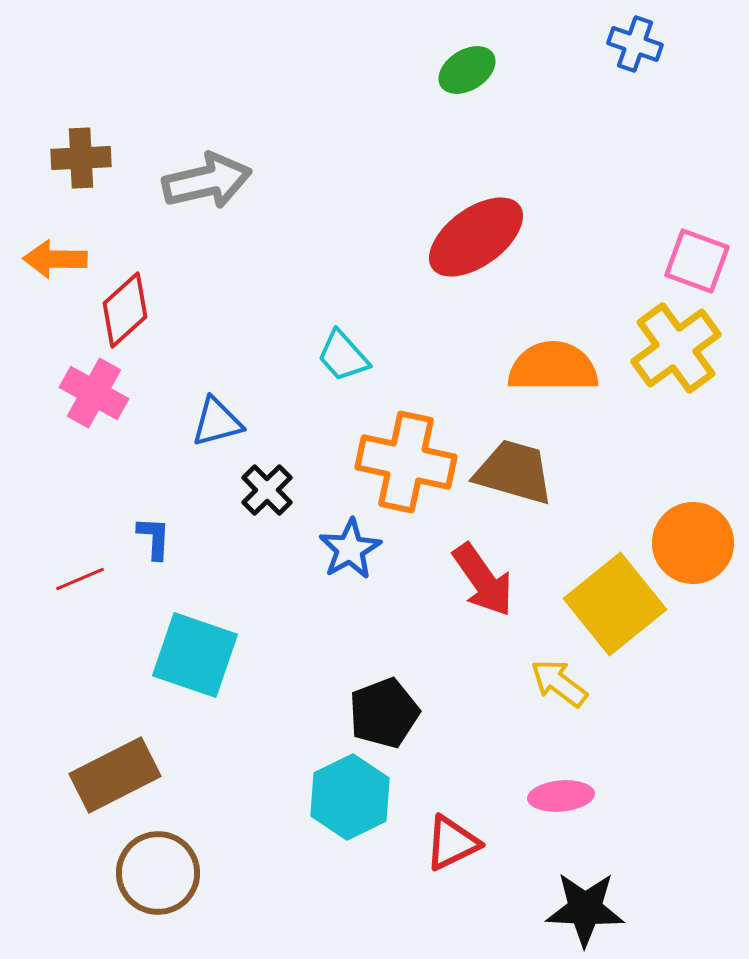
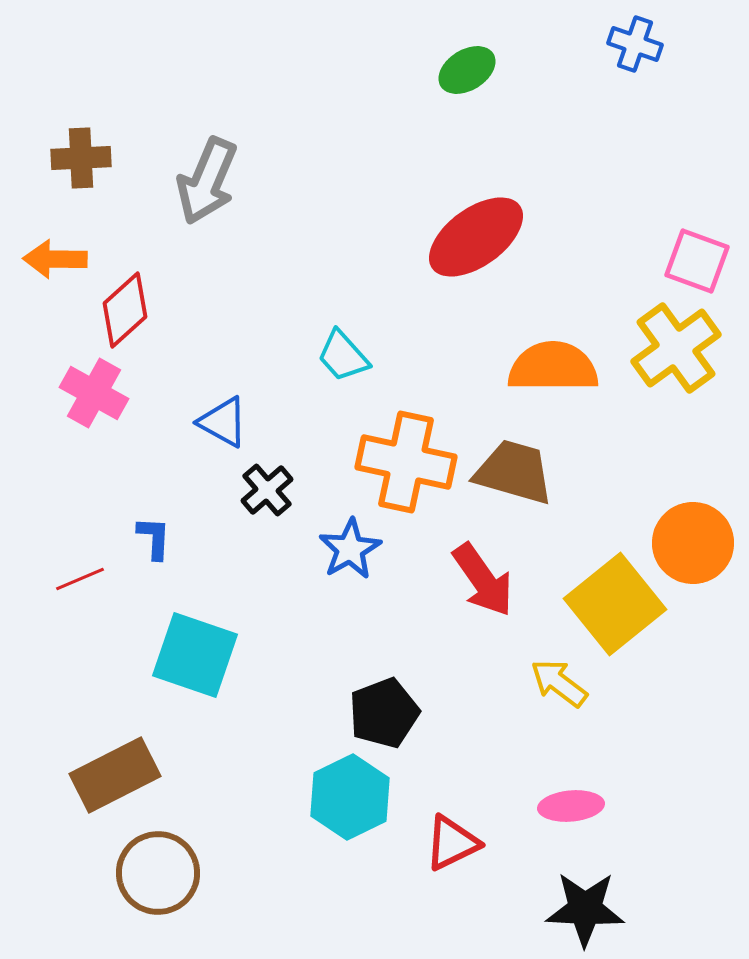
gray arrow: rotated 126 degrees clockwise
blue triangle: moved 6 px right; rotated 44 degrees clockwise
black cross: rotated 4 degrees clockwise
pink ellipse: moved 10 px right, 10 px down
